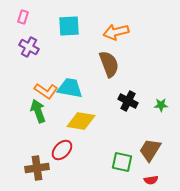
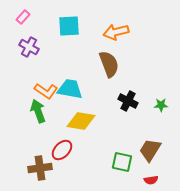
pink rectangle: rotated 24 degrees clockwise
cyan trapezoid: moved 1 px down
brown cross: moved 3 px right
